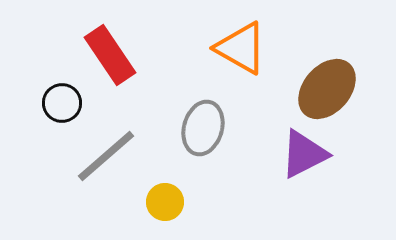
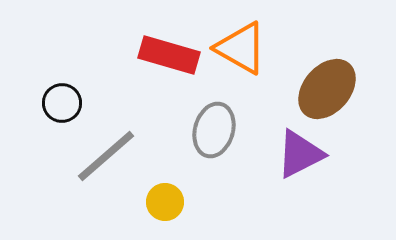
red rectangle: moved 59 px right; rotated 40 degrees counterclockwise
gray ellipse: moved 11 px right, 2 px down
purple triangle: moved 4 px left
